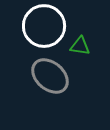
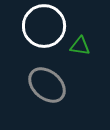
gray ellipse: moved 3 px left, 9 px down
